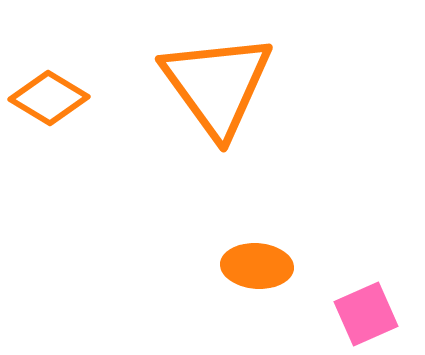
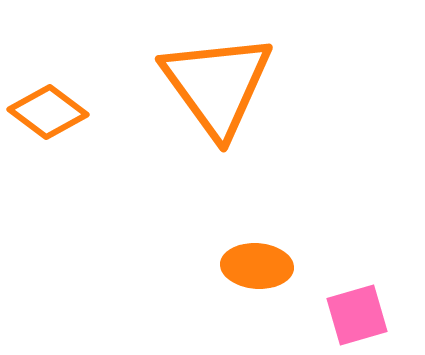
orange diamond: moved 1 px left, 14 px down; rotated 6 degrees clockwise
pink square: moved 9 px left, 1 px down; rotated 8 degrees clockwise
